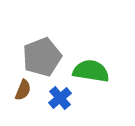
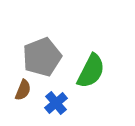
green semicircle: rotated 108 degrees clockwise
blue cross: moved 4 px left, 5 px down
